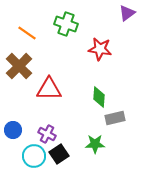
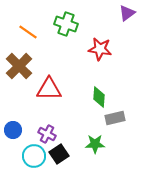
orange line: moved 1 px right, 1 px up
